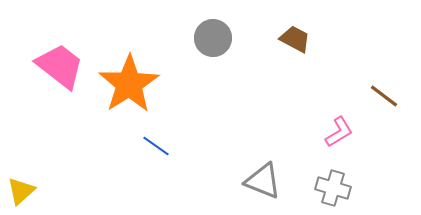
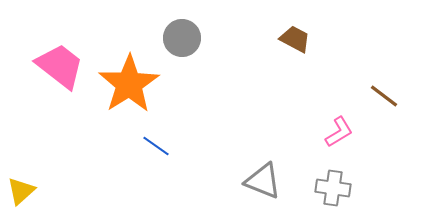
gray circle: moved 31 px left
gray cross: rotated 8 degrees counterclockwise
